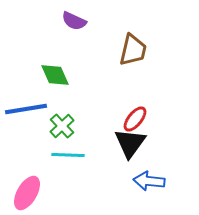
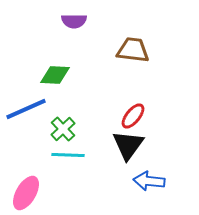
purple semicircle: rotated 25 degrees counterclockwise
brown trapezoid: rotated 96 degrees counterclockwise
green diamond: rotated 64 degrees counterclockwise
blue line: rotated 15 degrees counterclockwise
red ellipse: moved 2 px left, 3 px up
green cross: moved 1 px right, 3 px down
black triangle: moved 2 px left, 2 px down
pink ellipse: moved 1 px left
